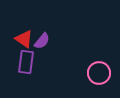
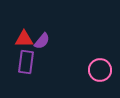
red triangle: rotated 36 degrees counterclockwise
pink circle: moved 1 px right, 3 px up
